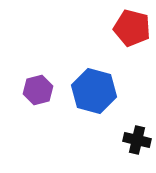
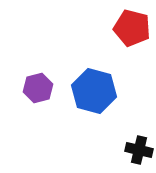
purple hexagon: moved 2 px up
black cross: moved 2 px right, 10 px down
